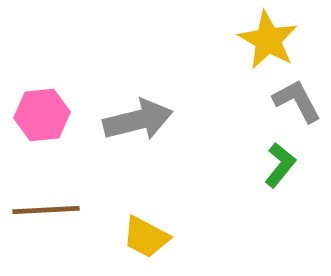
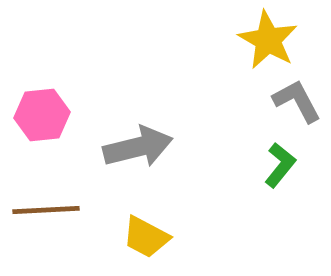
gray arrow: moved 27 px down
